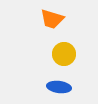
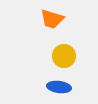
yellow circle: moved 2 px down
